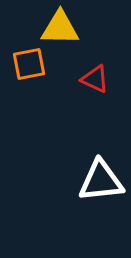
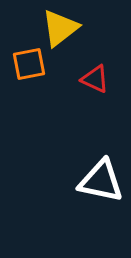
yellow triangle: rotated 39 degrees counterclockwise
white triangle: rotated 18 degrees clockwise
